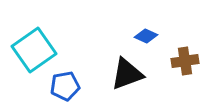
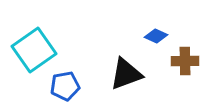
blue diamond: moved 10 px right
brown cross: rotated 8 degrees clockwise
black triangle: moved 1 px left
